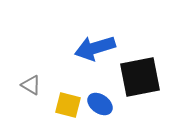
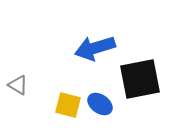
black square: moved 2 px down
gray triangle: moved 13 px left
